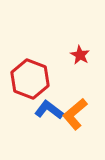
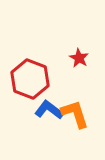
red star: moved 1 px left, 3 px down
orange L-shape: rotated 112 degrees clockwise
